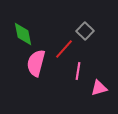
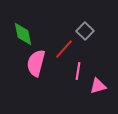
pink triangle: moved 1 px left, 2 px up
